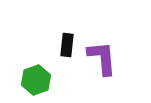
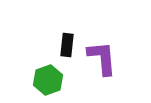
green hexagon: moved 12 px right
